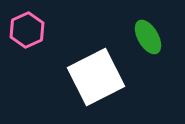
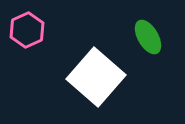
white square: rotated 22 degrees counterclockwise
